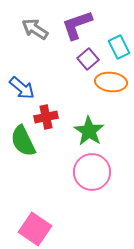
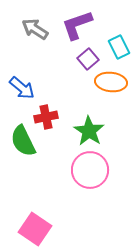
pink circle: moved 2 px left, 2 px up
